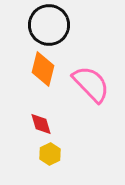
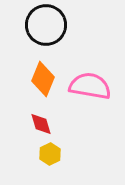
black circle: moved 3 px left
orange diamond: moved 10 px down; rotated 8 degrees clockwise
pink semicircle: moved 1 px left, 2 px down; rotated 36 degrees counterclockwise
